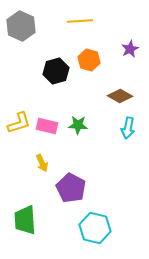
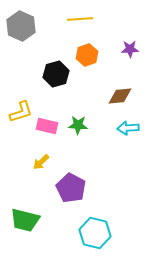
yellow line: moved 2 px up
purple star: rotated 24 degrees clockwise
orange hexagon: moved 2 px left, 5 px up; rotated 25 degrees clockwise
black hexagon: moved 3 px down
brown diamond: rotated 35 degrees counterclockwise
yellow L-shape: moved 2 px right, 11 px up
cyan arrow: rotated 75 degrees clockwise
yellow arrow: moved 1 px left, 1 px up; rotated 72 degrees clockwise
green trapezoid: rotated 72 degrees counterclockwise
cyan hexagon: moved 5 px down
